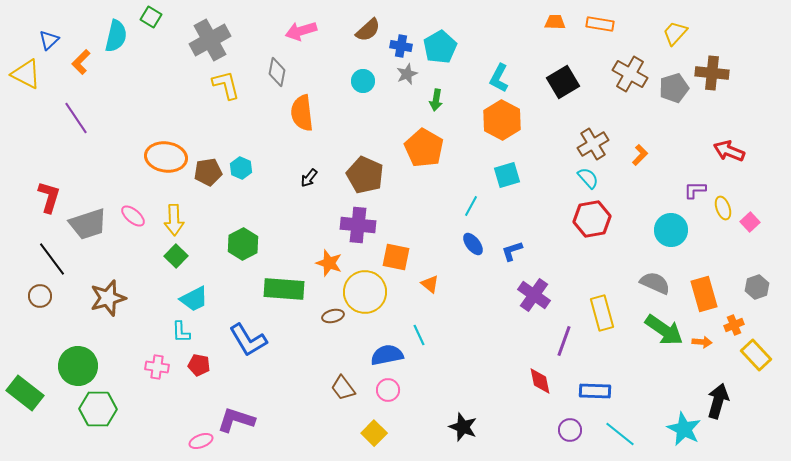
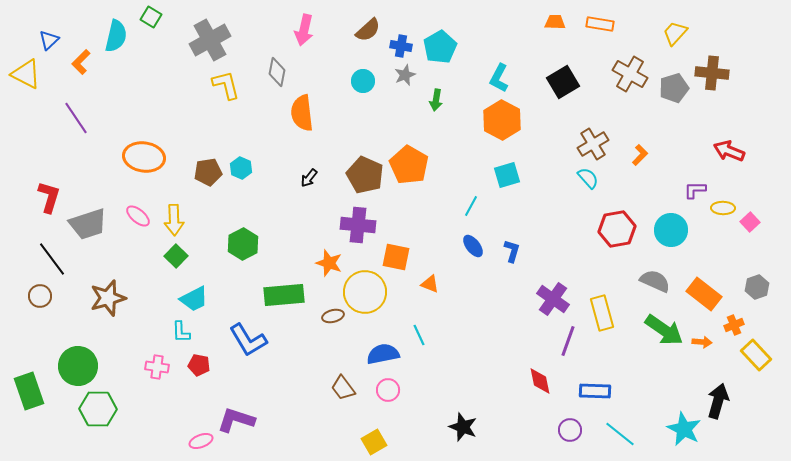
pink arrow at (301, 31): moved 3 px right, 1 px up; rotated 60 degrees counterclockwise
gray star at (407, 74): moved 2 px left, 1 px down
orange pentagon at (424, 148): moved 15 px left, 17 px down
orange ellipse at (166, 157): moved 22 px left
yellow ellipse at (723, 208): rotated 70 degrees counterclockwise
pink ellipse at (133, 216): moved 5 px right
red hexagon at (592, 219): moved 25 px right, 10 px down
blue ellipse at (473, 244): moved 2 px down
blue L-shape at (512, 251): rotated 125 degrees clockwise
gray semicircle at (655, 283): moved 2 px up
orange triangle at (430, 284): rotated 18 degrees counterclockwise
green rectangle at (284, 289): moved 6 px down; rotated 9 degrees counterclockwise
orange rectangle at (704, 294): rotated 36 degrees counterclockwise
purple cross at (534, 295): moved 19 px right, 4 px down
purple line at (564, 341): moved 4 px right
blue semicircle at (387, 355): moved 4 px left, 1 px up
green rectangle at (25, 393): moved 4 px right, 2 px up; rotated 33 degrees clockwise
yellow square at (374, 433): moved 9 px down; rotated 15 degrees clockwise
